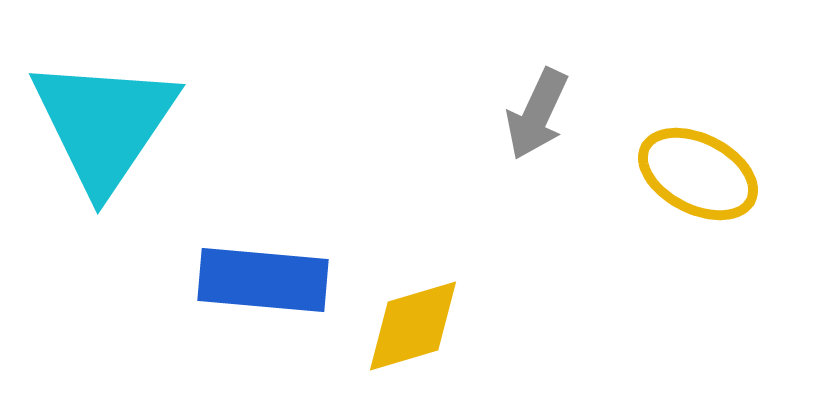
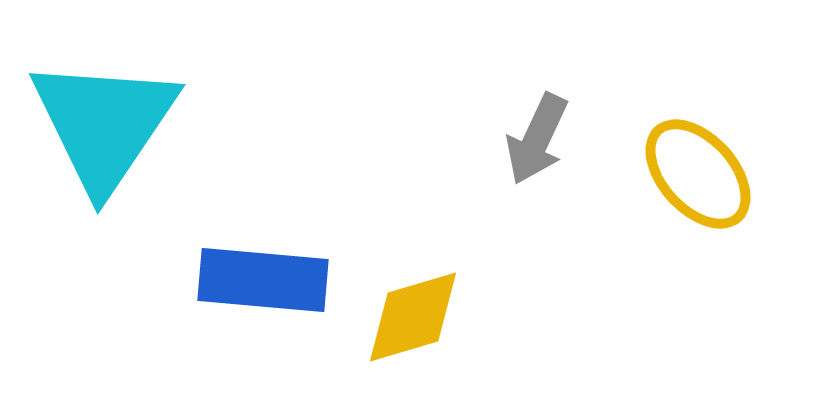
gray arrow: moved 25 px down
yellow ellipse: rotated 21 degrees clockwise
yellow diamond: moved 9 px up
